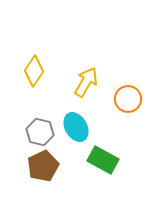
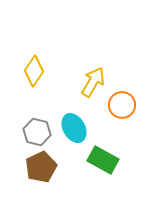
yellow arrow: moved 7 px right
orange circle: moved 6 px left, 6 px down
cyan ellipse: moved 2 px left, 1 px down
gray hexagon: moved 3 px left
brown pentagon: moved 2 px left, 1 px down
